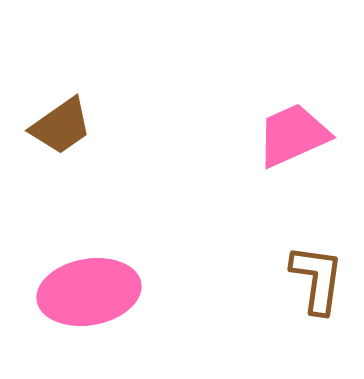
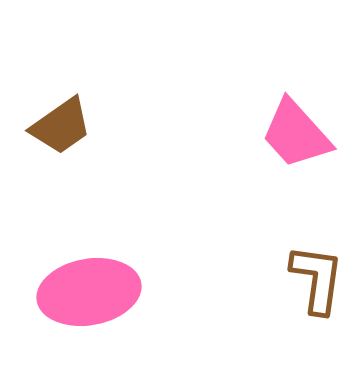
pink trapezoid: moved 3 px right, 1 px up; rotated 108 degrees counterclockwise
